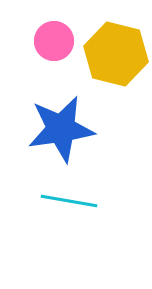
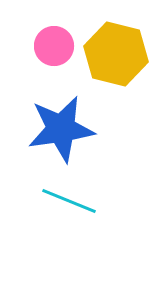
pink circle: moved 5 px down
cyan line: rotated 12 degrees clockwise
